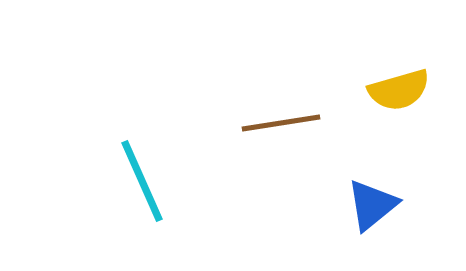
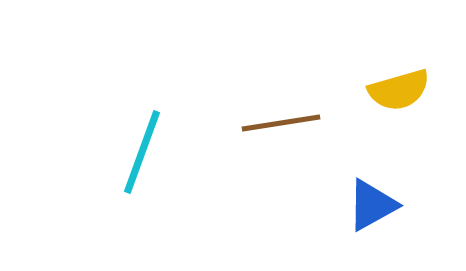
cyan line: moved 29 px up; rotated 44 degrees clockwise
blue triangle: rotated 10 degrees clockwise
